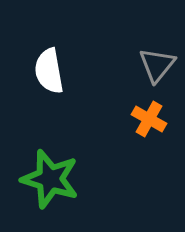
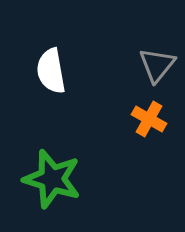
white semicircle: moved 2 px right
green star: moved 2 px right
